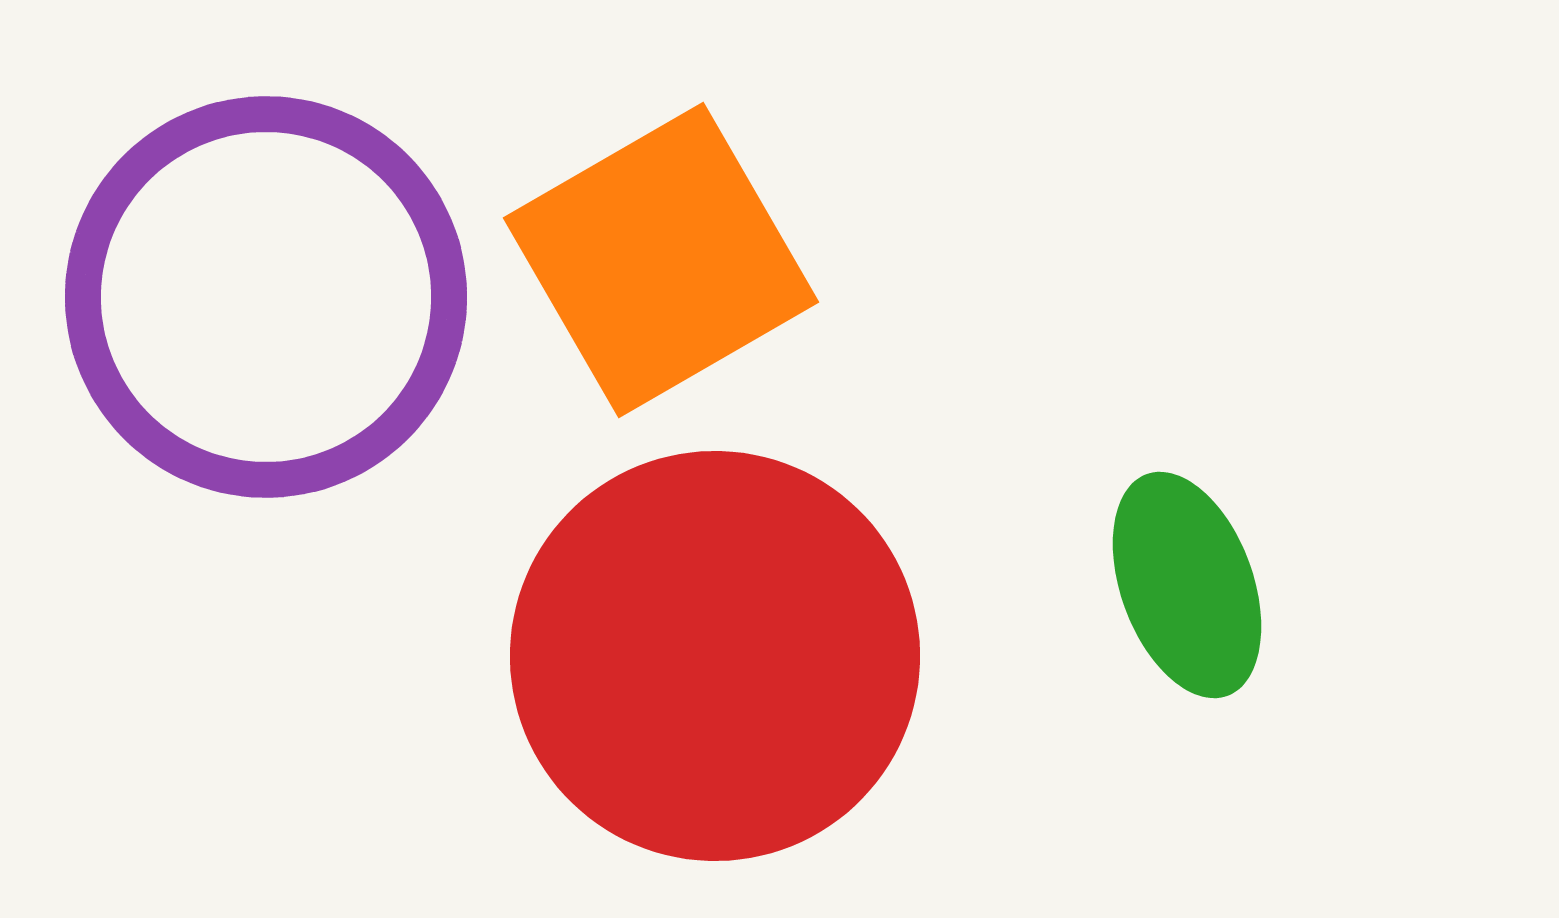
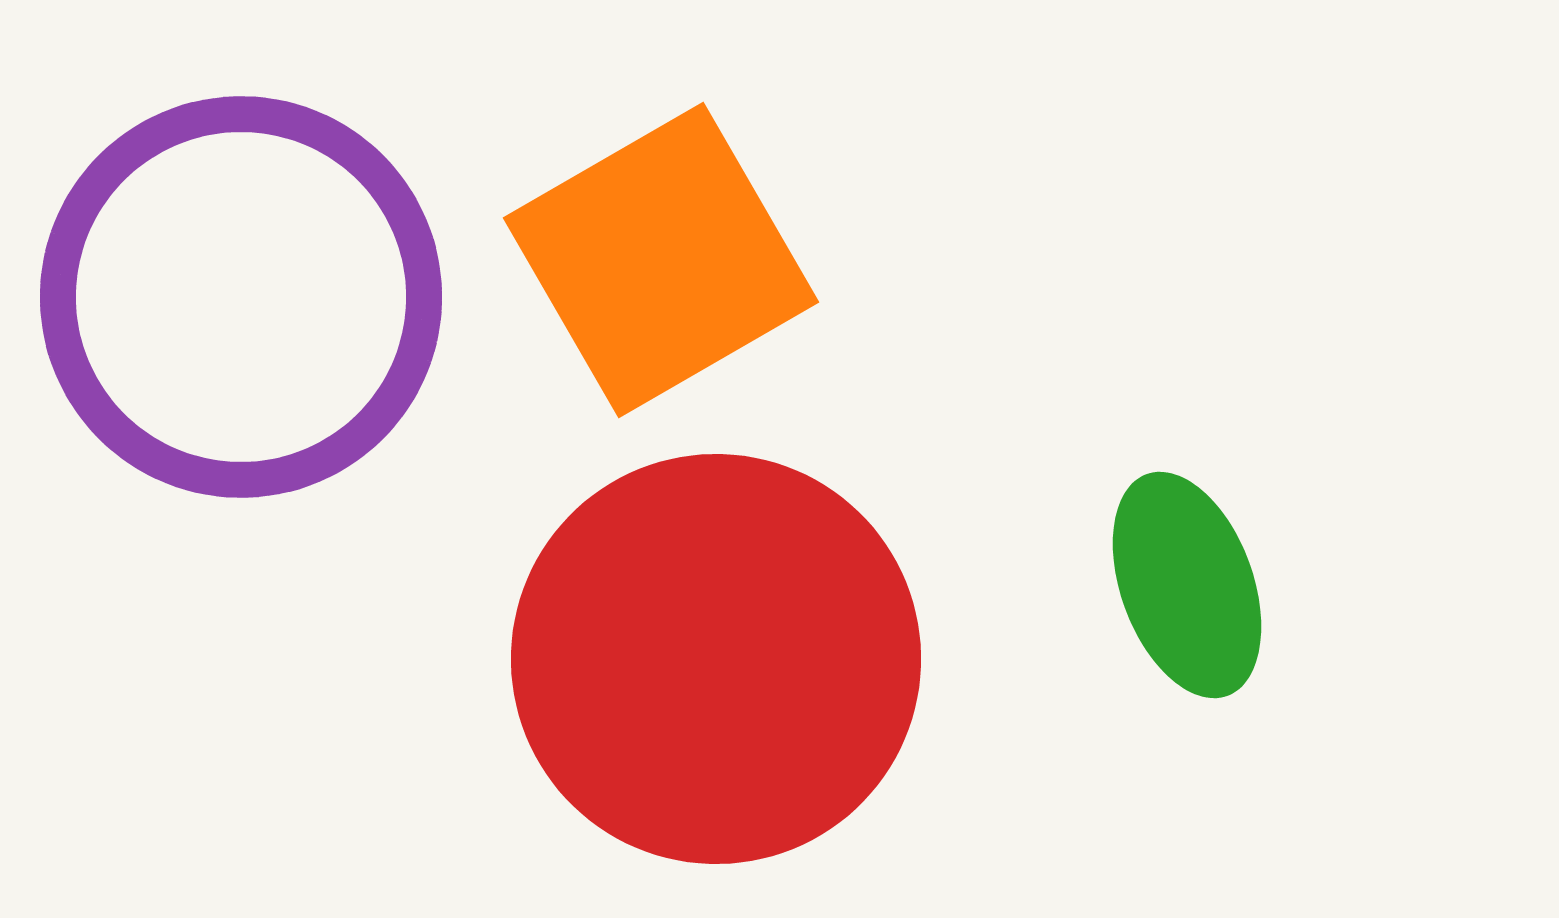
purple circle: moved 25 px left
red circle: moved 1 px right, 3 px down
